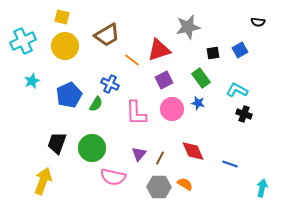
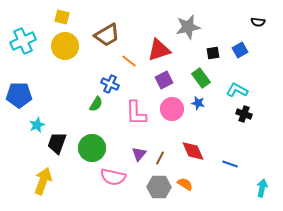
orange line: moved 3 px left, 1 px down
cyan star: moved 5 px right, 44 px down
blue pentagon: moved 50 px left; rotated 25 degrees clockwise
